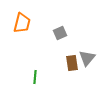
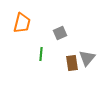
green line: moved 6 px right, 23 px up
